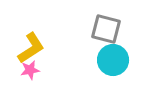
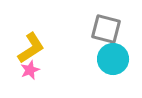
cyan circle: moved 1 px up
pink star: rotated 12 degrees counterclockwise
